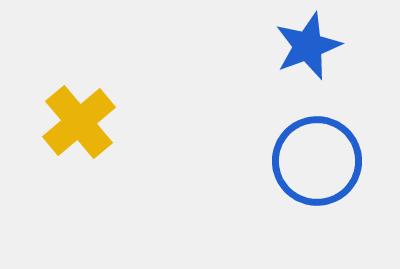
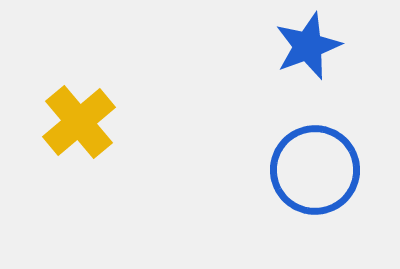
blue circle: moved 2 px left, 9 px down
